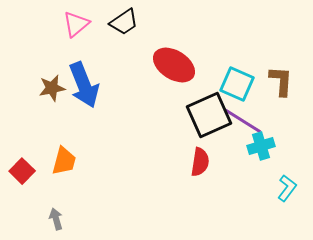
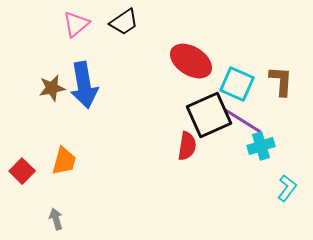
red ellipse: moved 17 px right, 4 px up
blue arrow: rotated 12 degrees clockwise
red semicircle: moved 13 px left, 16 px up
